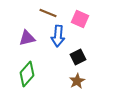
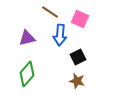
brown line: moved 2 px right, 1 px up; rotated 12 degrees clockwise
blue arrow: moved 2 px right, 1 px up
brown star: rotated 28 degrees counterclockwise
